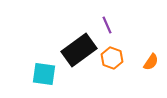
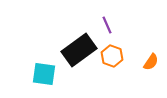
orange hexagon: moved 2 px up
